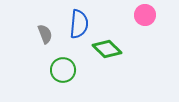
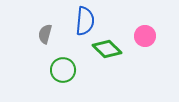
pink circle: moved 21 px down
blue semicircle: moved 6 px right, 3 px up
gray semicircle: rotated 144 degrees counterclockwise
